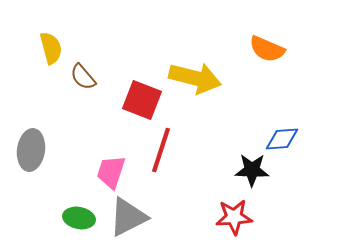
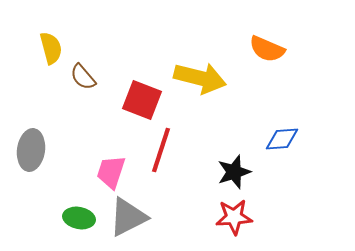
yellow arrow: moved 5 px right
black star: moved 18 px left, 2 px down; rotated 20 degrees counterclockwise
